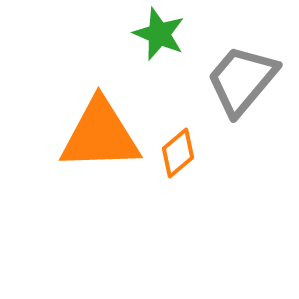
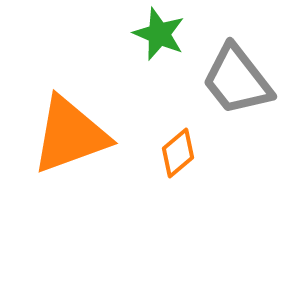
gray trapezoid: moved 5 px left; rotated 78 degrees counterclockwise
orange triangle: moved 30 px left; rotated 18 degrees counterclockwise
